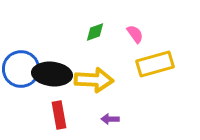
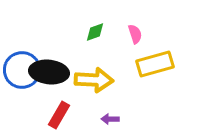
pink semicircle: rotated 18 degrees clockwise
blue circle: moved 1 px right, 1 px down
black ellipse: moved 3 px left, 2 px up
red rectangle: rotated 40 degrees clockwise
